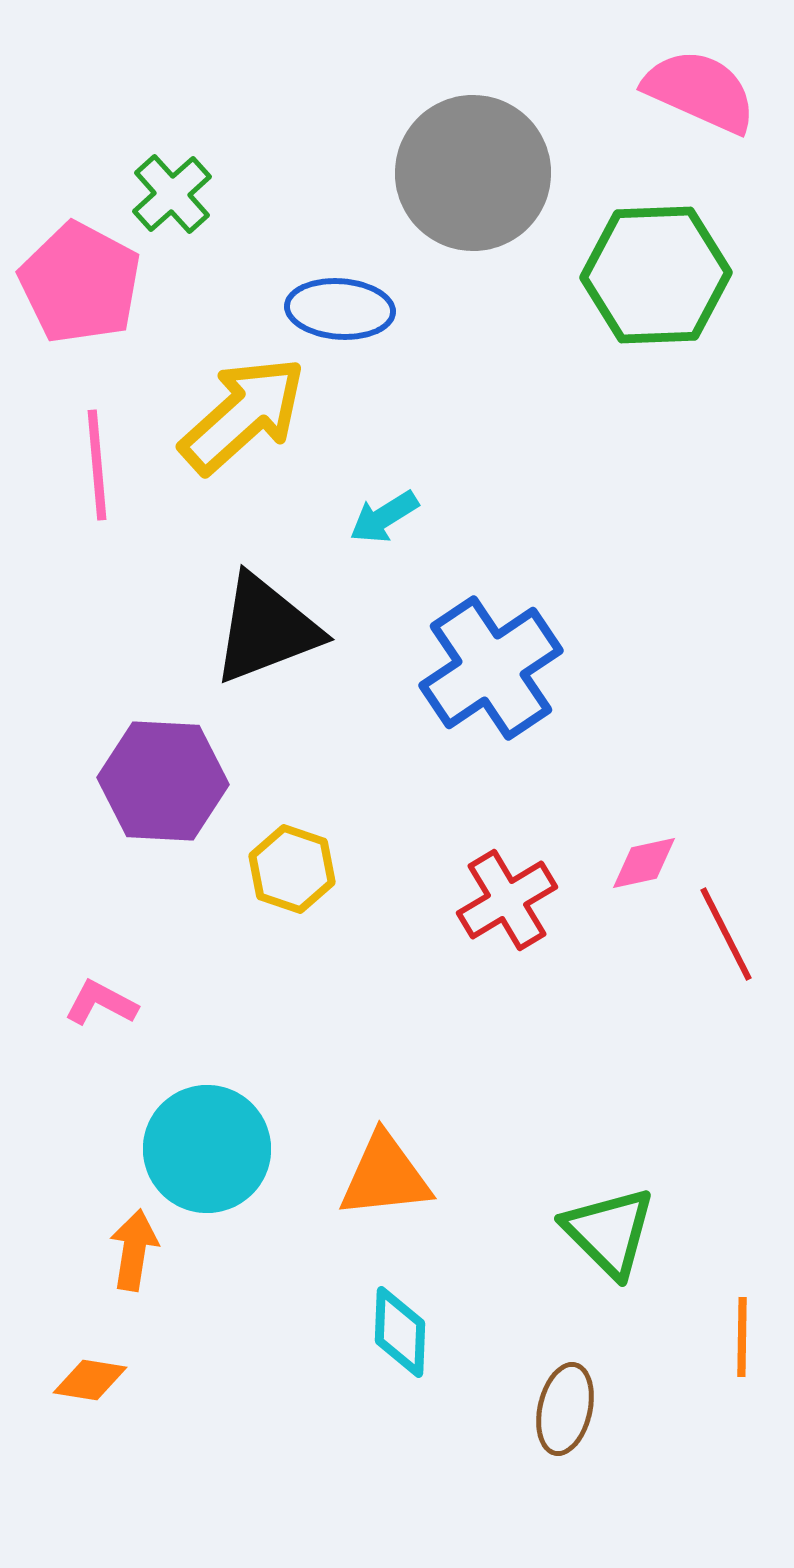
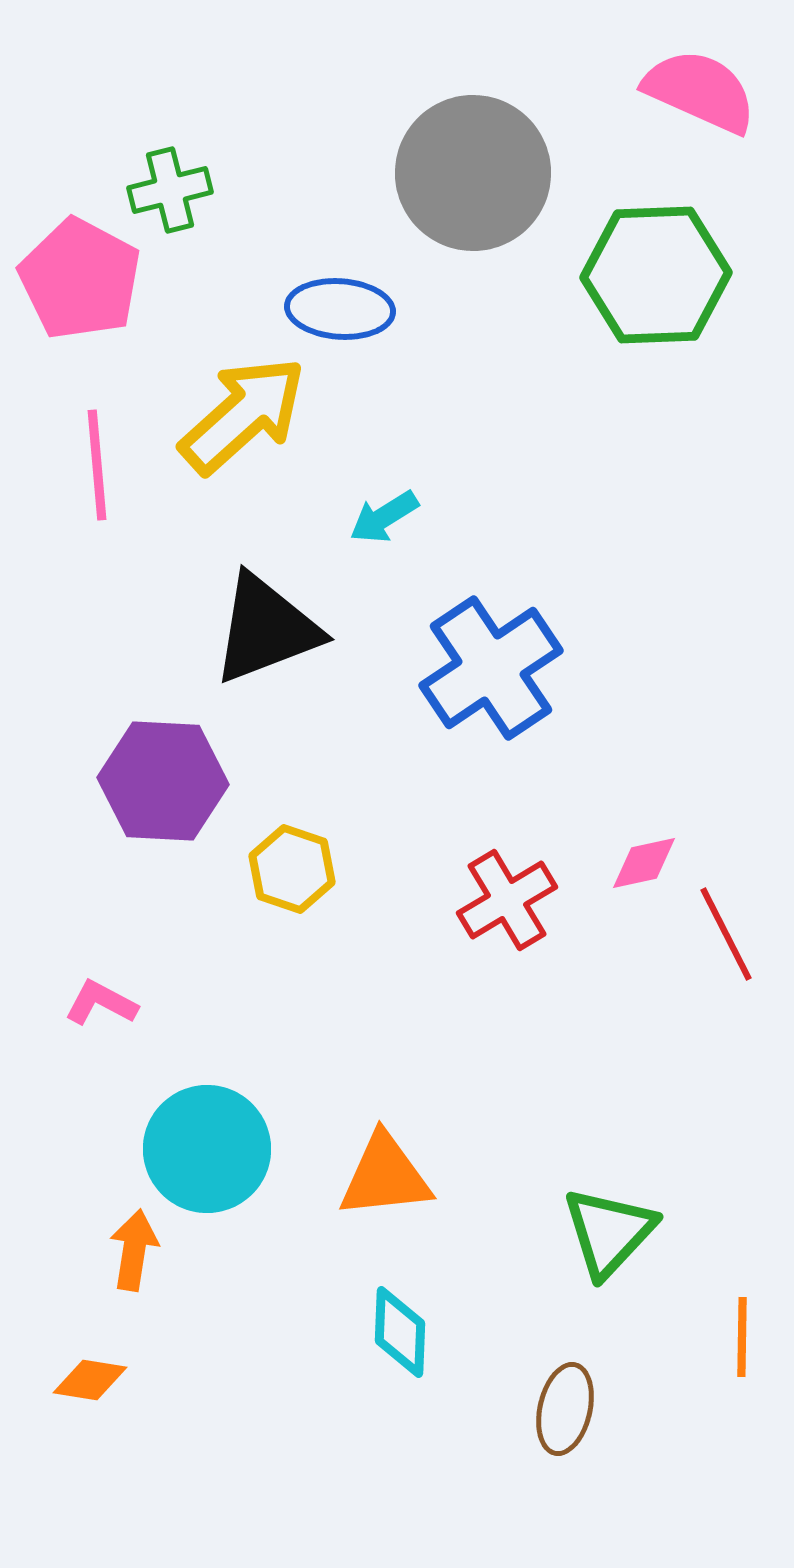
green cross: moved 2 px left, 4 px up; rotated 28 degrees clockwise
pink pentagon: moved 4 px up
green triangle: rotated 28 degrees clockwise
